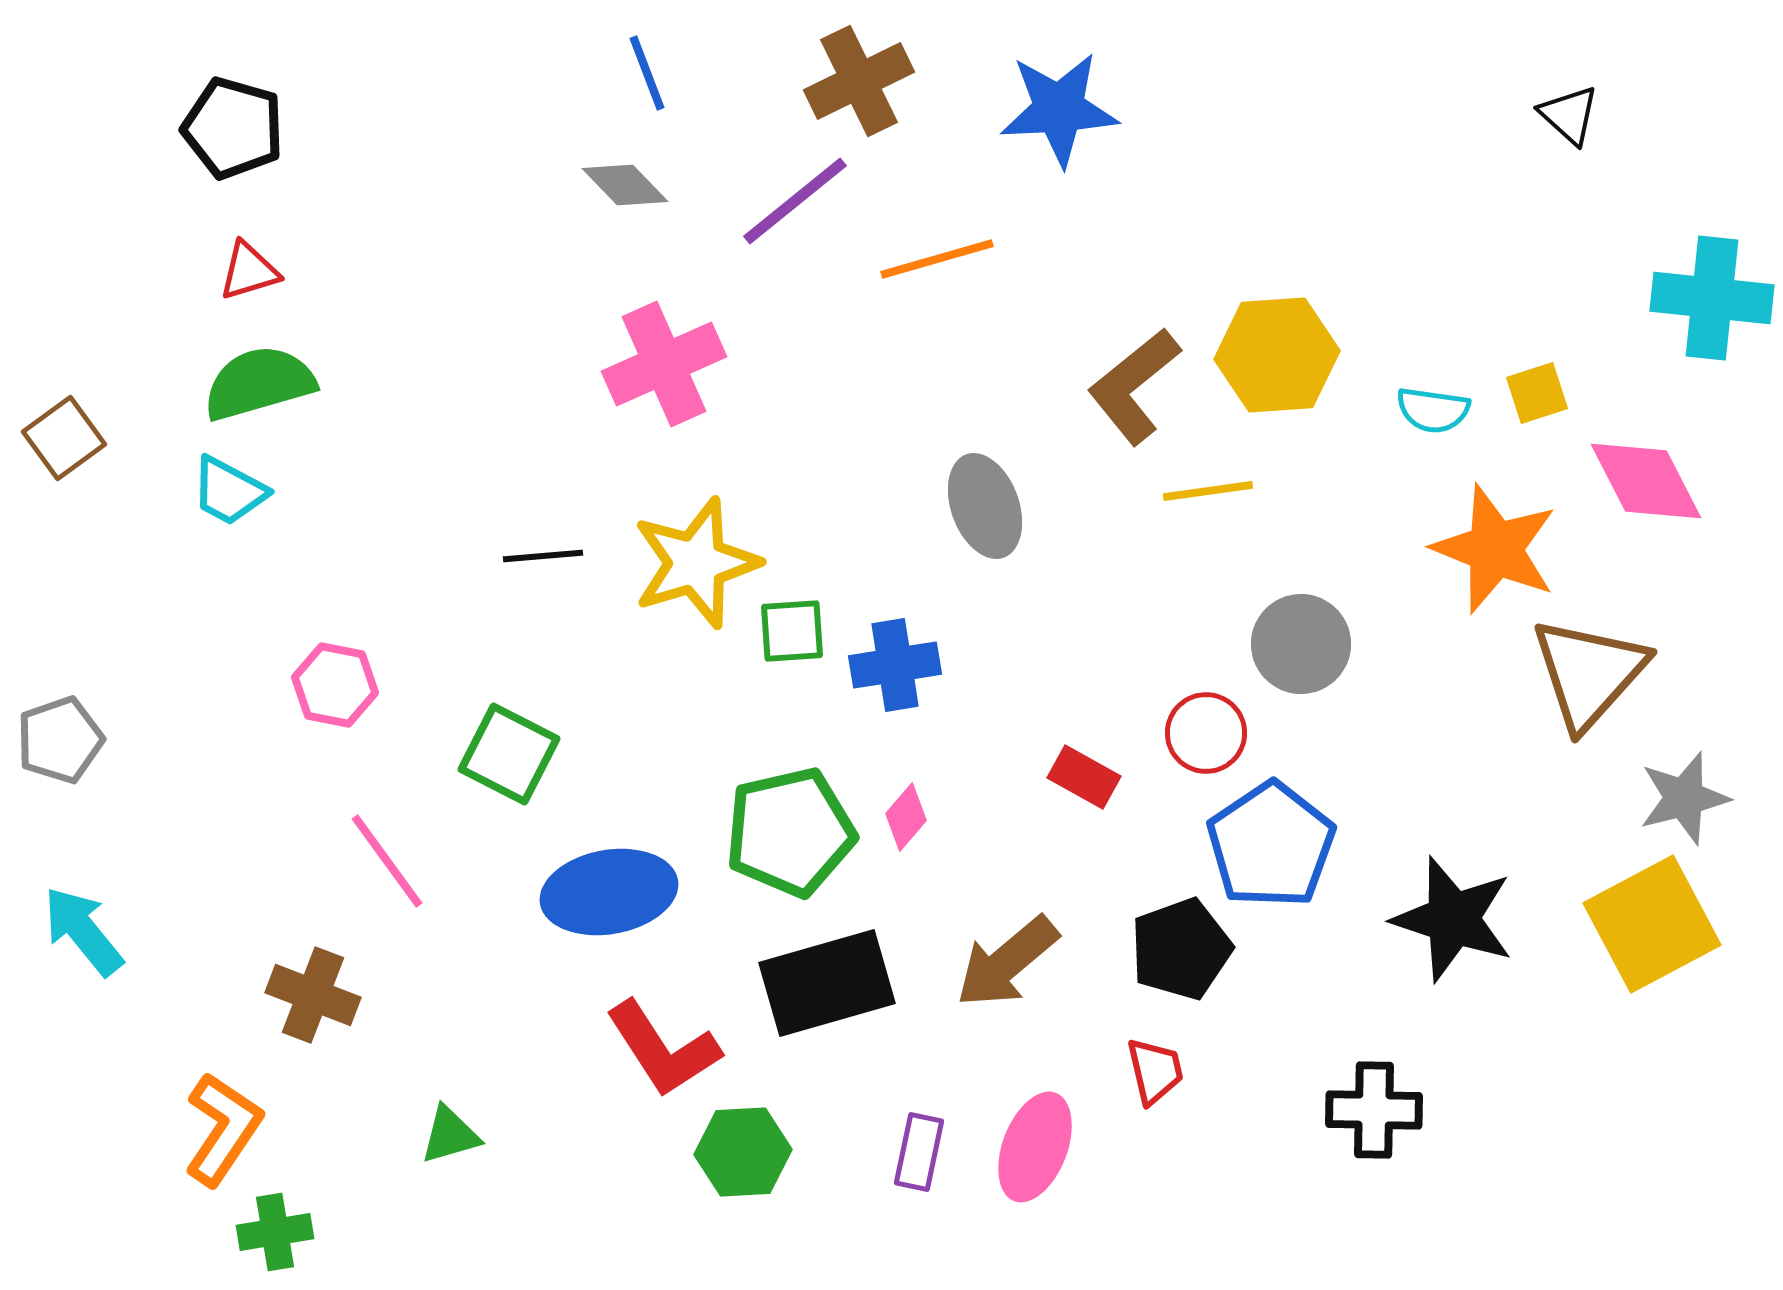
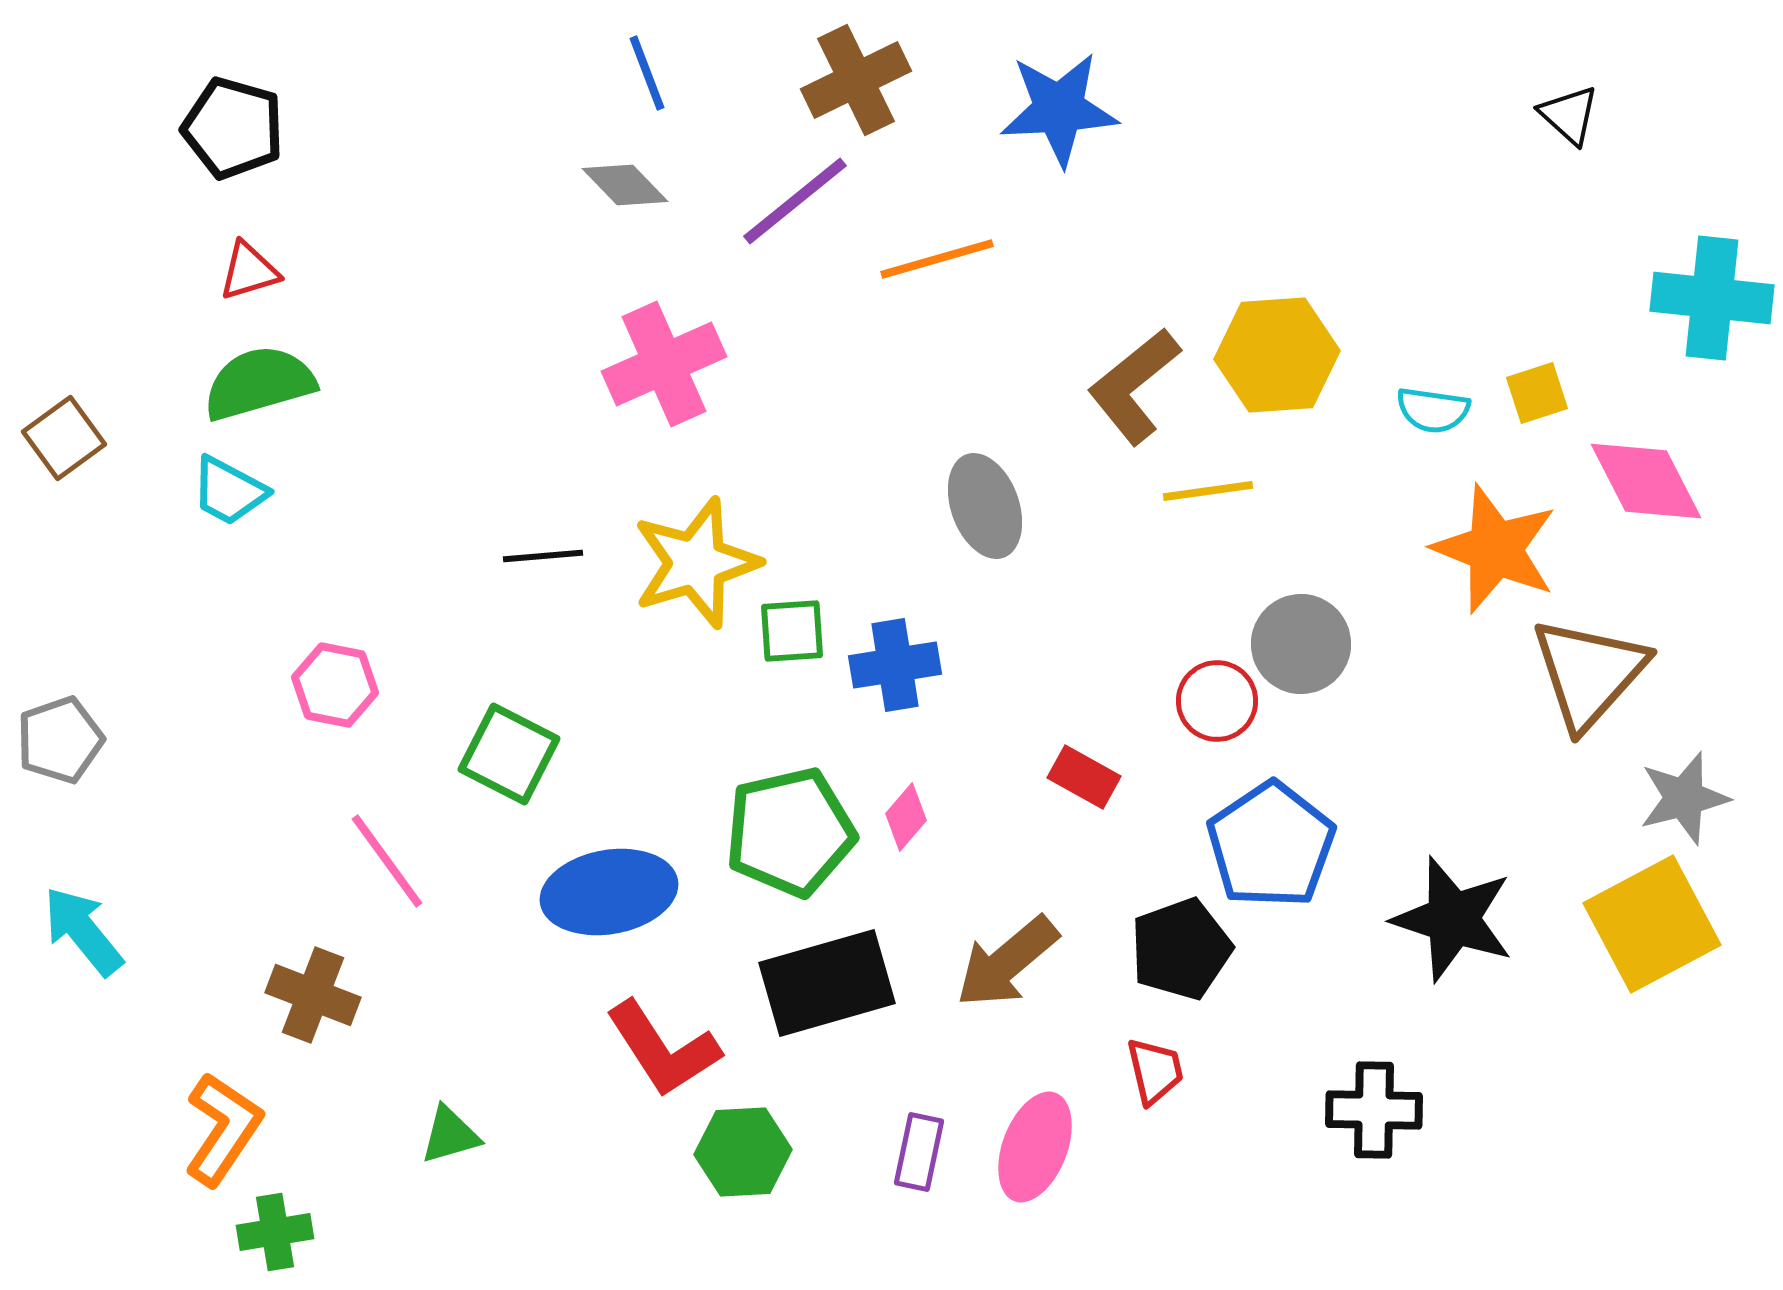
brown cross at (859, 81): moved 3 px left, 1 px up
red circle at (1206, 733): moved 11 px right, 32 px up
